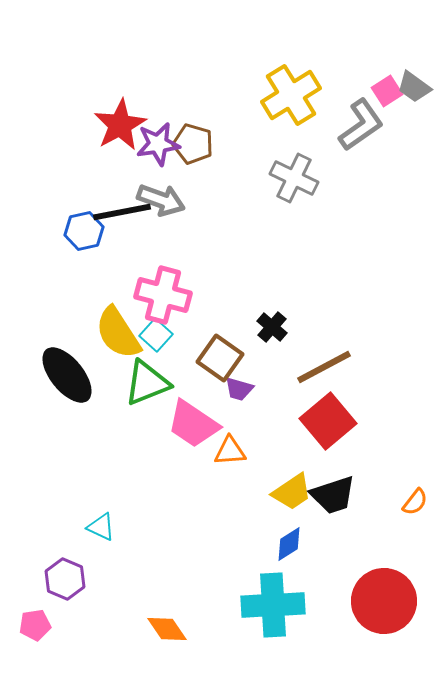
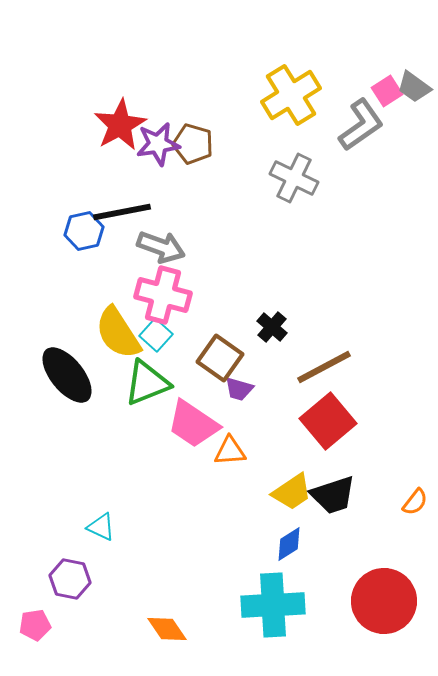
gray arrow: moved 47 px down
purple hexagon: moved 5 px right; rotated 12 degrees counterclockwise
